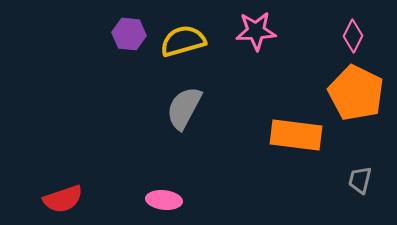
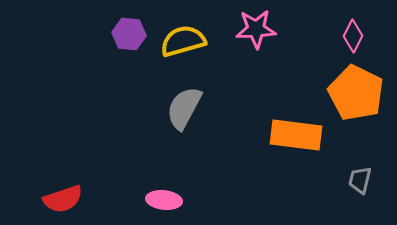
pink star: moved 2 px up
